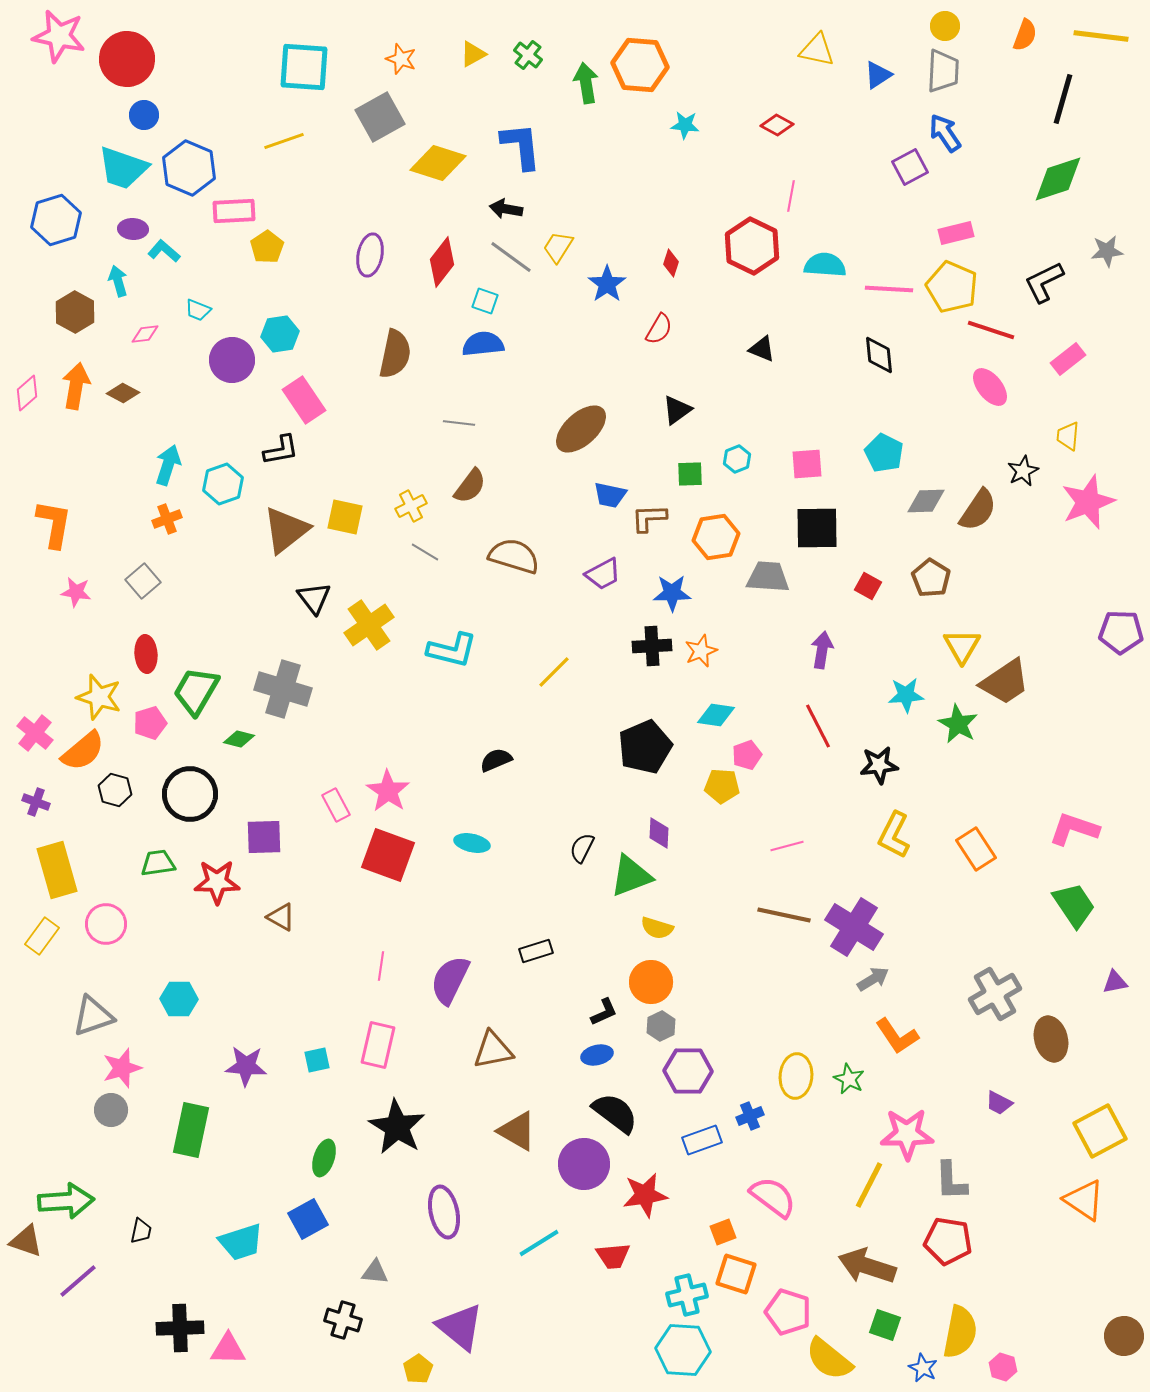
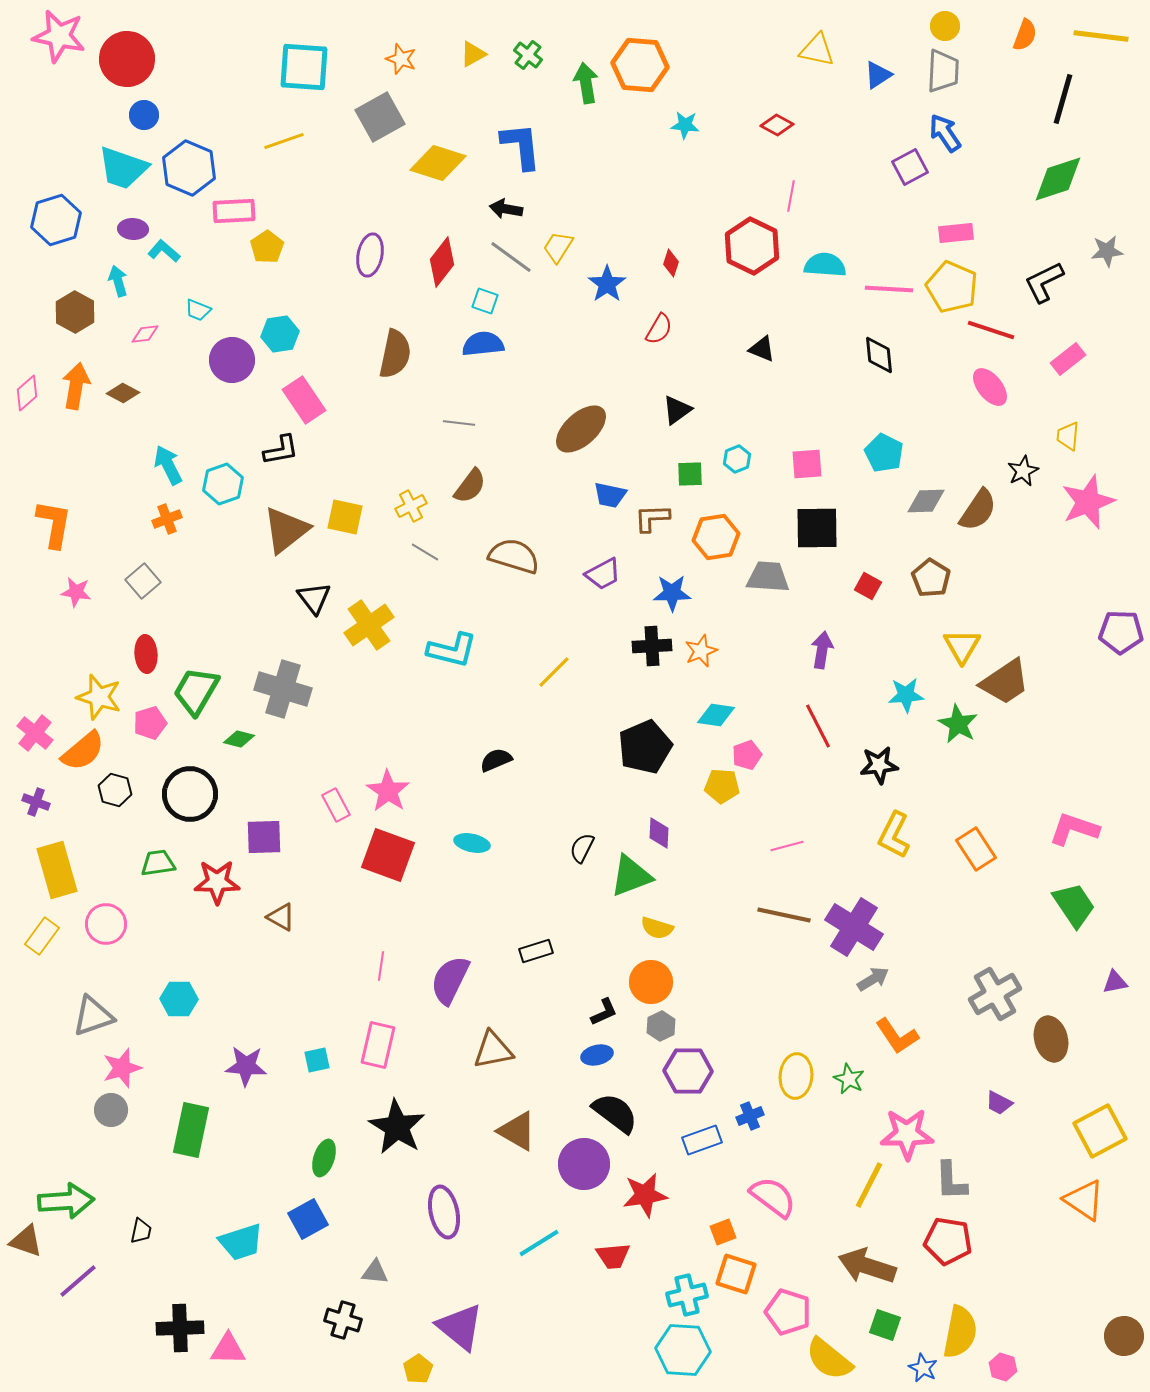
pink rectangle at (956, 233): rotated 8 degrees clockwise
cyan arrow at (168, 465): rotated 45 degrees counterclockwise
brown L-shape at (649, 518): moved 3 px right
